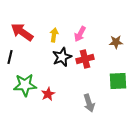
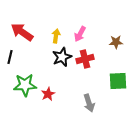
yellow arrow: moved 2 px right, 1 px down
